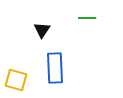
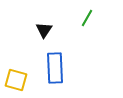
green line: rotated 60 degrees counterclockwise
black triangle: moved 2 px right
